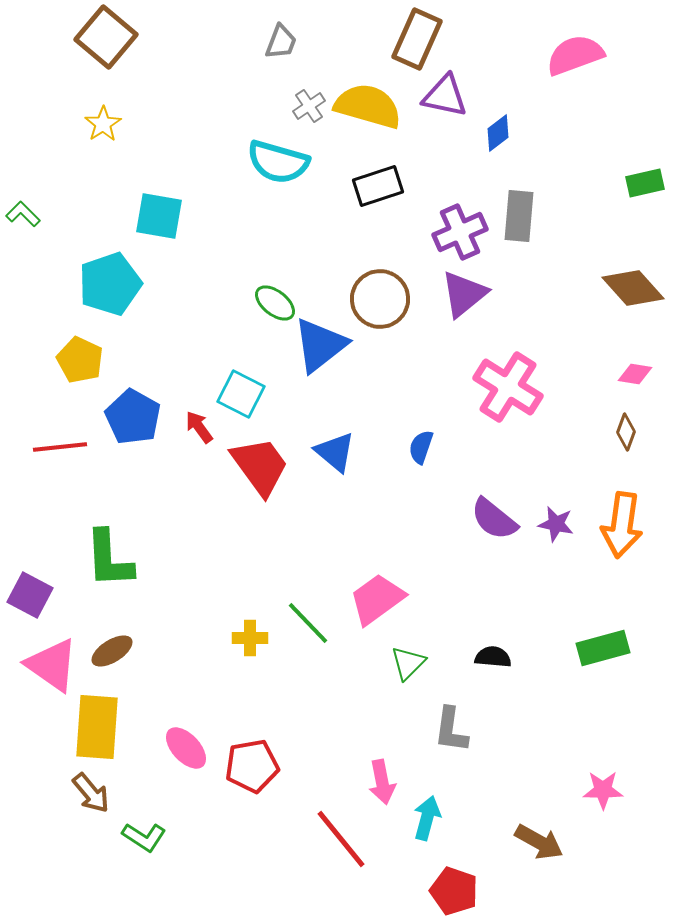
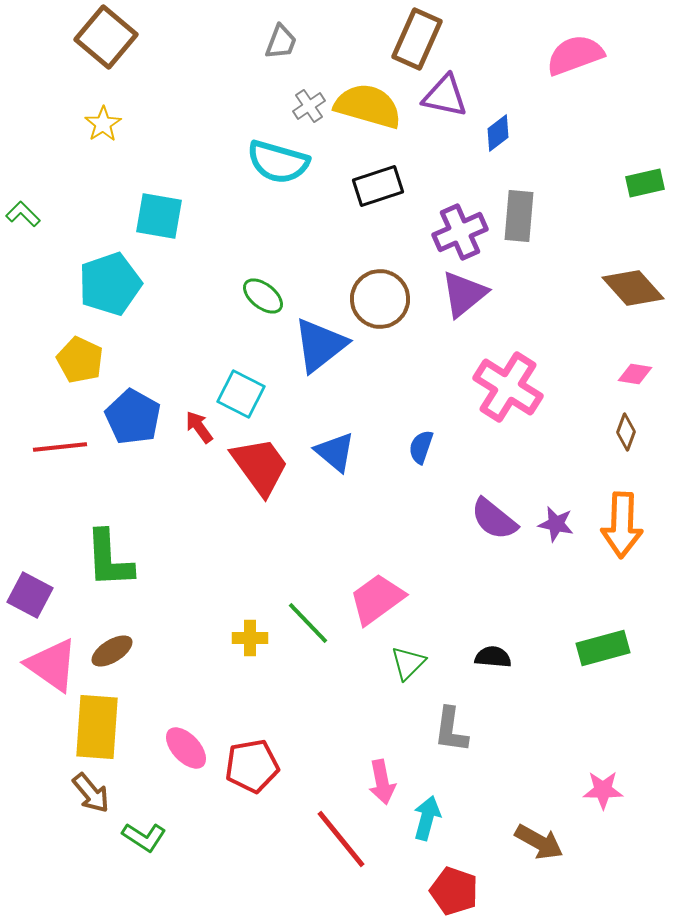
green ellipse at (275, 303): moved 12 px left, 7 px up
orange arrow at (622, 525): rotated 6 degrees counterclockwise
